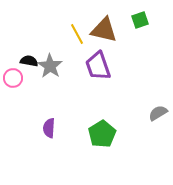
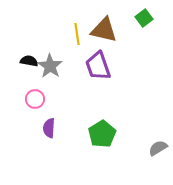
green square: moved 4 px right, 2 px up; rotated 18 degrees counterclockwise
yellow line: rotated 20 degrees clockwise
pink circle: moved 22 px right, 21 px down
gray semicircle: moved 35 px down
